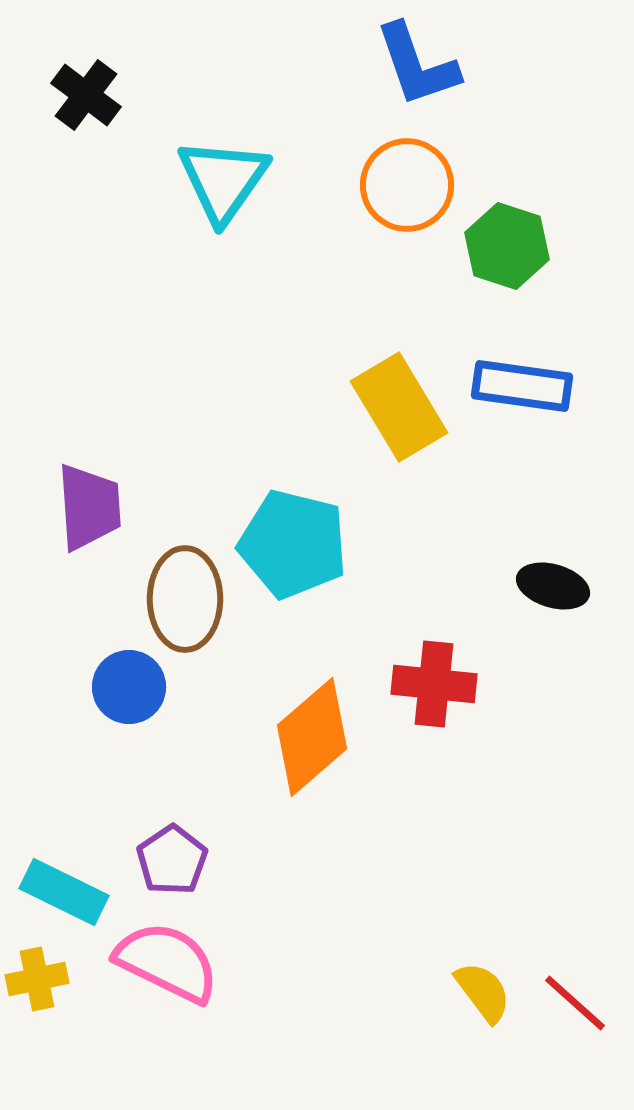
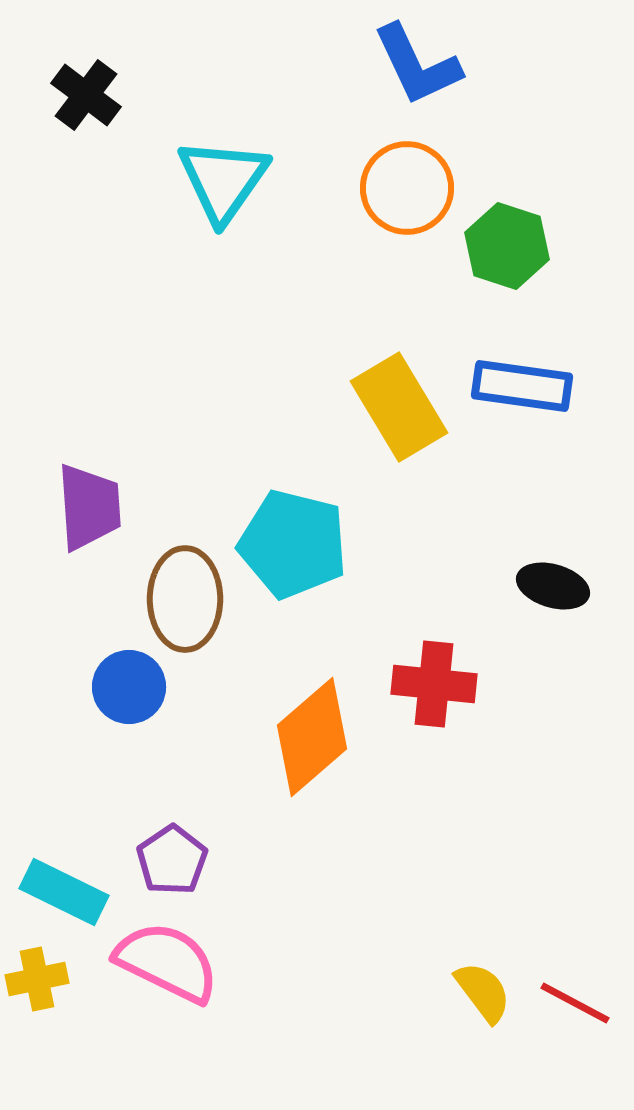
blue L-shape: rotated 6 degrees counterclockwise
orange circle: moved 3 px down
red line: rotated 14 degrees counterclockwise
